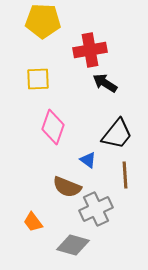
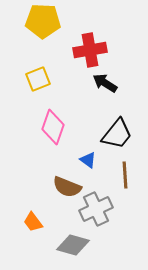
yellow square: rotated 20 degrees counterclockwise
